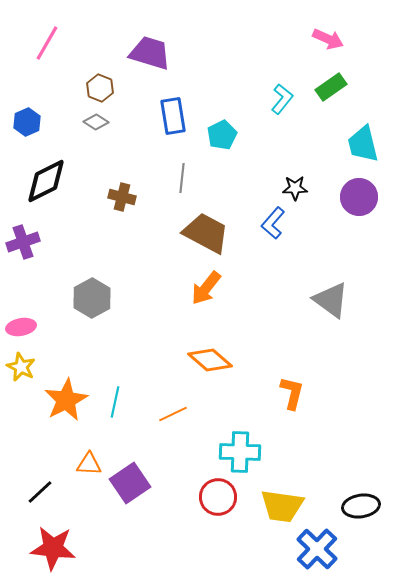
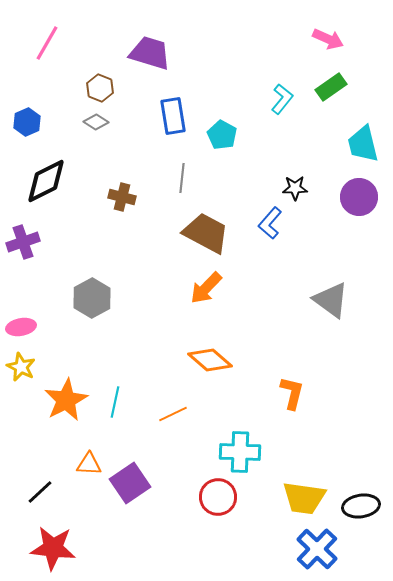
cyan pentagon: rotated 16 degrees counterclockwise
blue L-shape: moved 3 px left
orange arrow: rotated 6 degrees clockwise
yellow trapezoid: moved 22 px right, 8 px up
